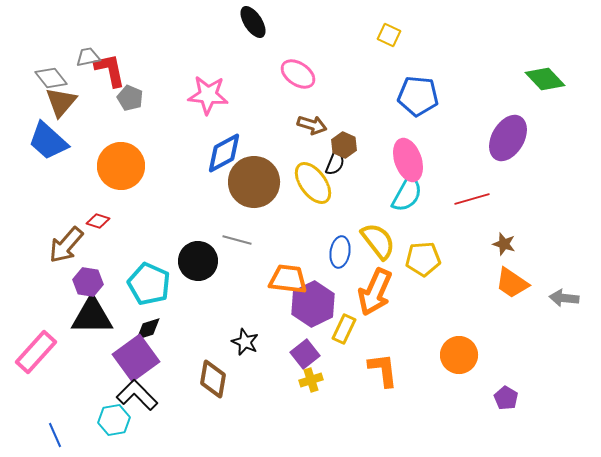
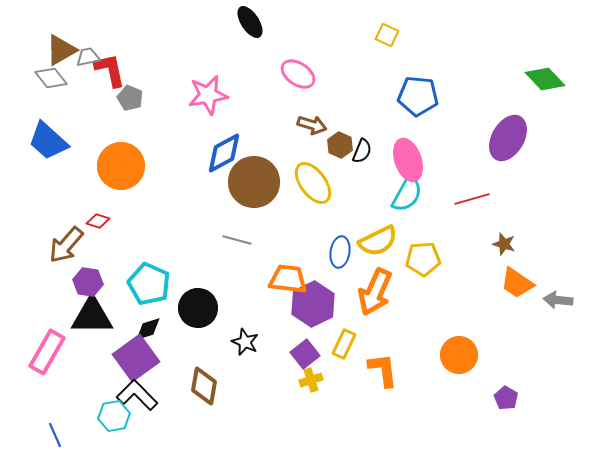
black ellipse at (253, 22): moved 3 px left
yellow square at (389, 35): moved 2 px left
pink star at (208, 95): rotated 15 degrees counterclockwise
brown triangle at (61, 102): moved 52 px up; rotated 20 degrees clockwise
brown hexagon at (344, 145): moved 4 px left
black semicircle at (335, 163): moved 27 px right, 12 px up
yellow semicircle at (378, 241): rotated 102 degrees clockwise
black circle at (198, 261): moved 47 px down
orange trapezoid at (512, 283): moved 5 px right
gray arrow at (564, 298): moved 6 px left, 2 px down
yellow rectangle at (344, 329): moved 15 px down
pink rectangle at (36, 352): moved 11 px right; rotated 12 degrees counterclockwise
brown diamond at (213, 379): moved 9 px left, 7 px down
cyan hexagon at (114, 420): moved 4 px up
